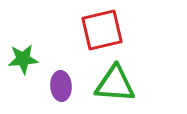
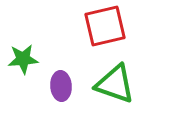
red square: moved 3 px right, 4 px up
green triangle: rotated 15 degrees clockwise
